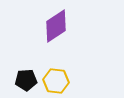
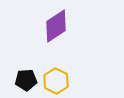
yellow hexagon: rotated 20 degrees clockwise
